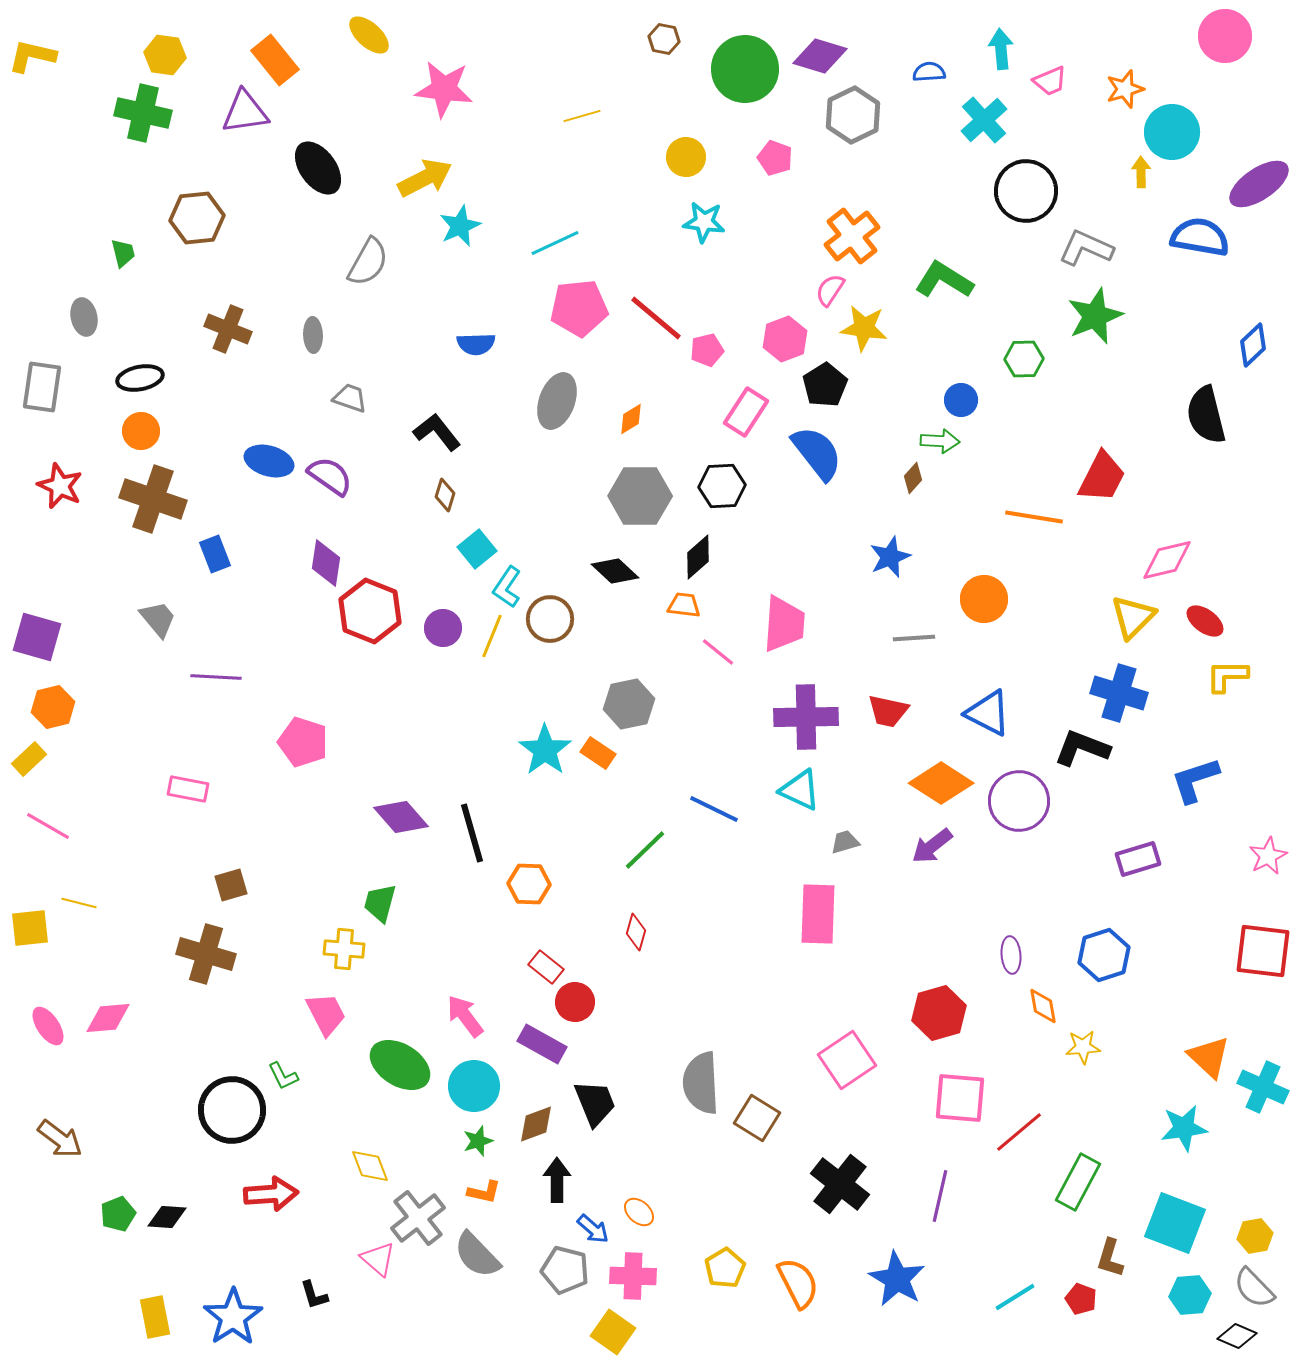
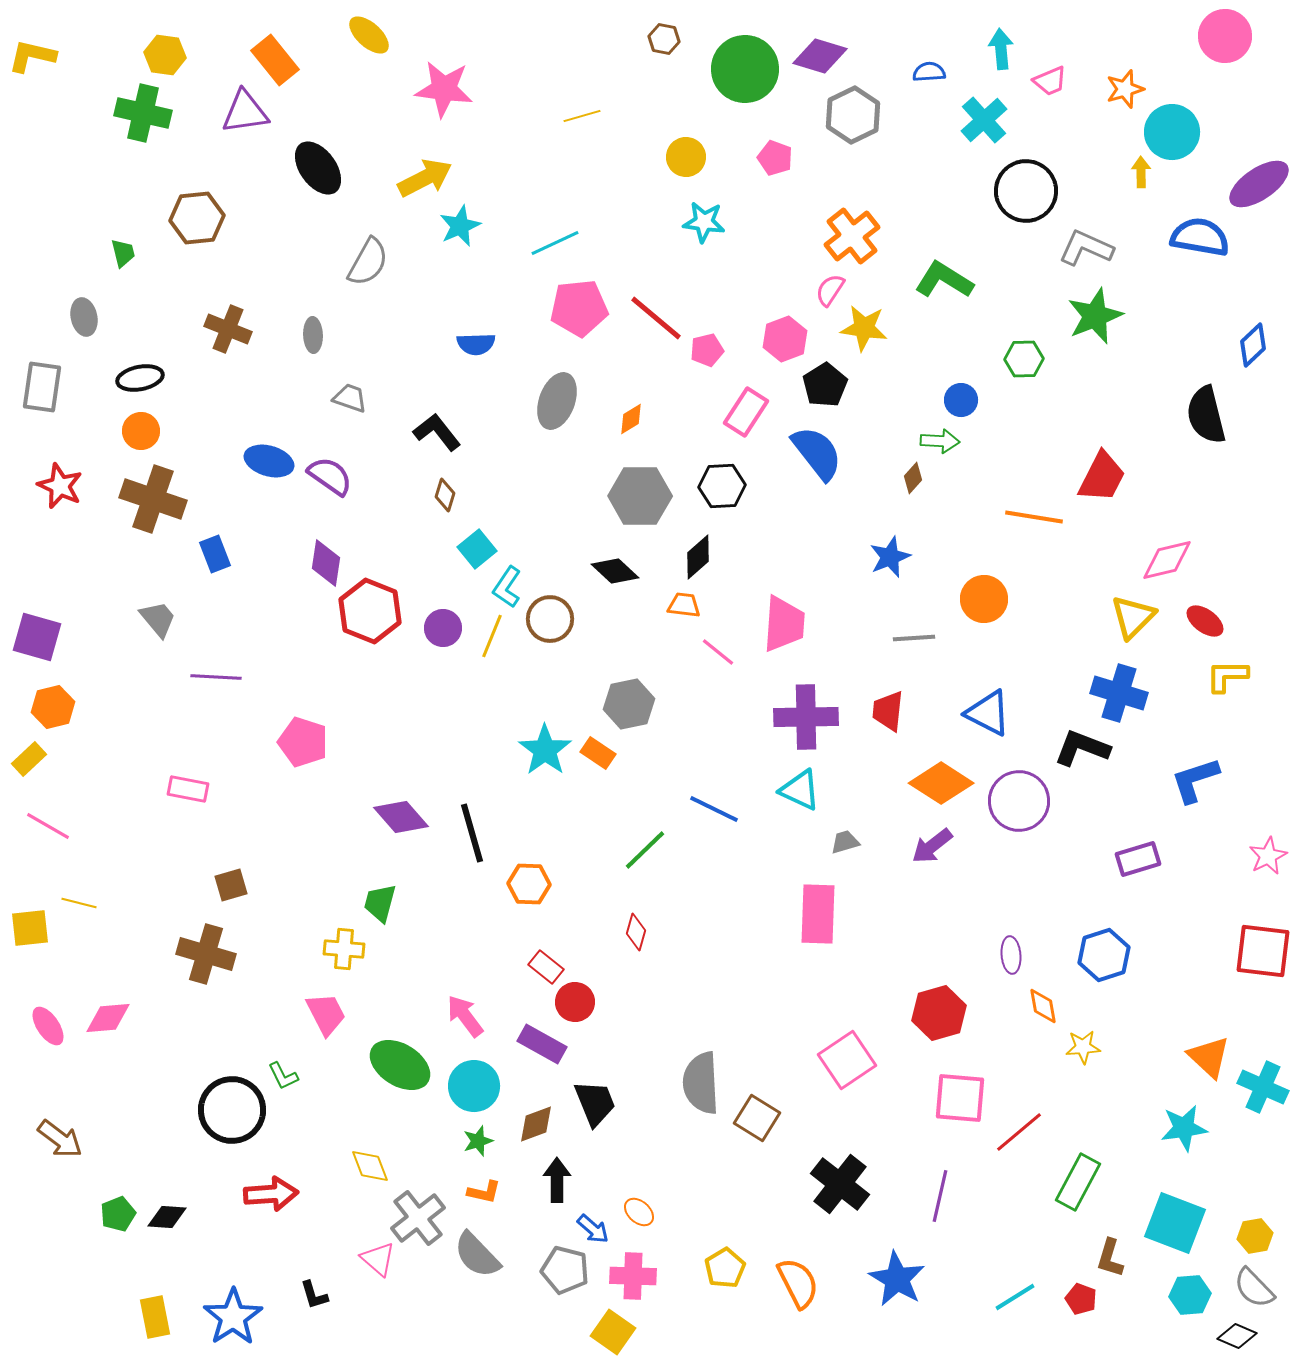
red trapezoid at (888, 711): rotated 84 degrees clockwise
